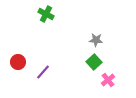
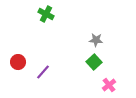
pink cross: moved 1 px right, 5 px down
